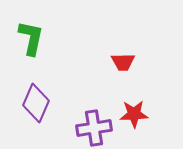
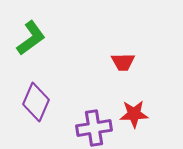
green L-shape: rotated 42 degrees clockwise
purple diamond: moved 1 px up
